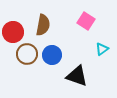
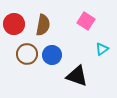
red circle: moved 1 px right, 8 px up
